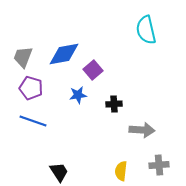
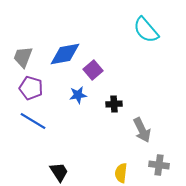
cyan semicircle: rotated 28 degrees counterclockwise
blue diamond: moved 1 px right
blue line: rotated 12 degrees clockwise
gray arrow: rotated 60 degrees clockwise
gray cross: rotated 12 degrees clockwise
yellow semicircle: moved 2 px down
